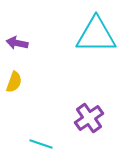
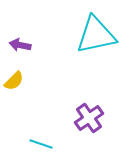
cyan triangle: rotated 12 degrees counterclockwise
purple arrow: moved 3 px right, 2 px down
yellow semicircle: moved 1 px up; rotated 25 degrees clockwise
